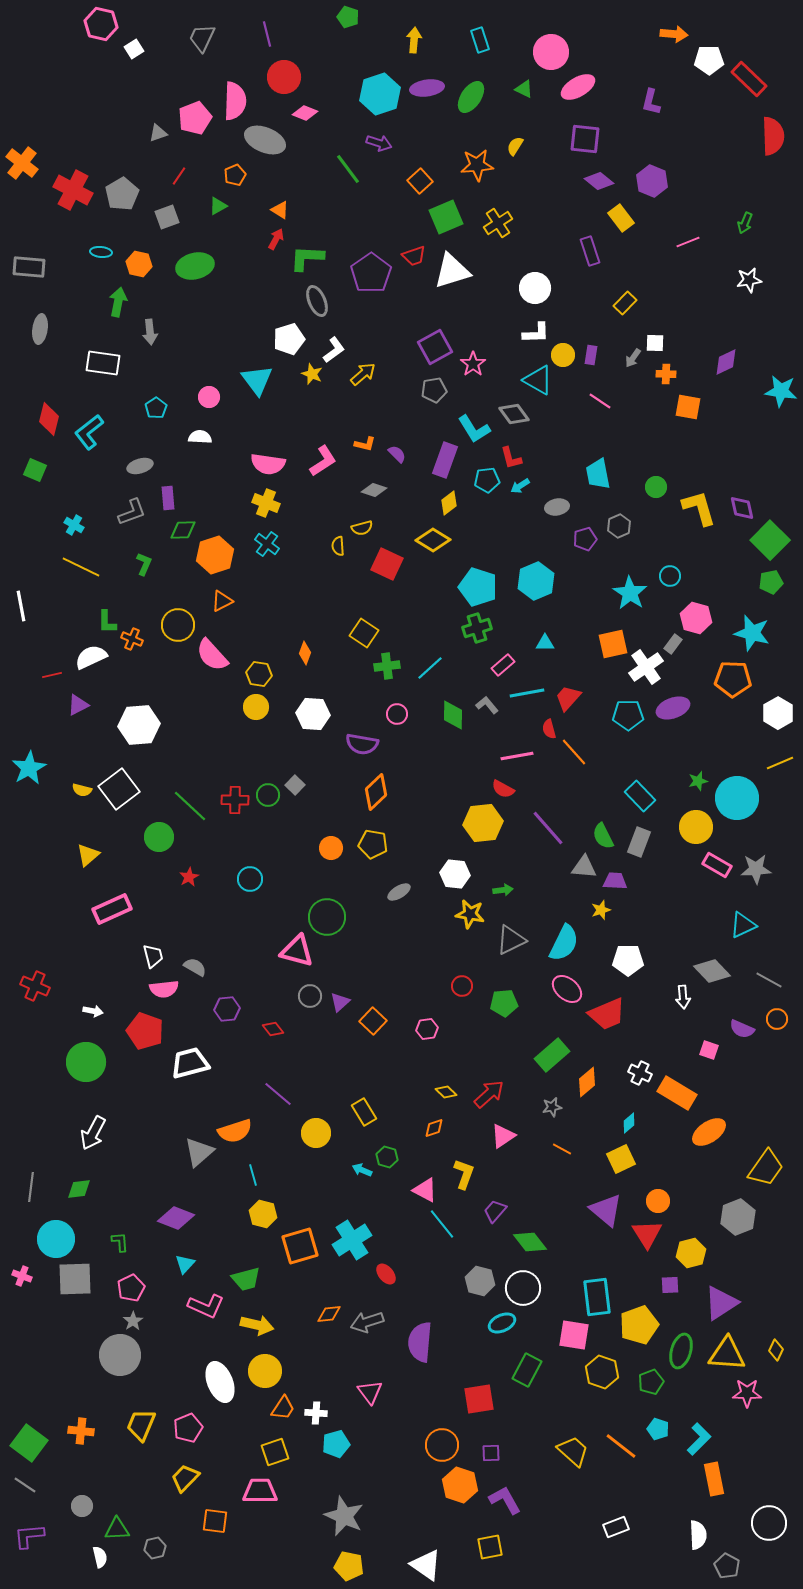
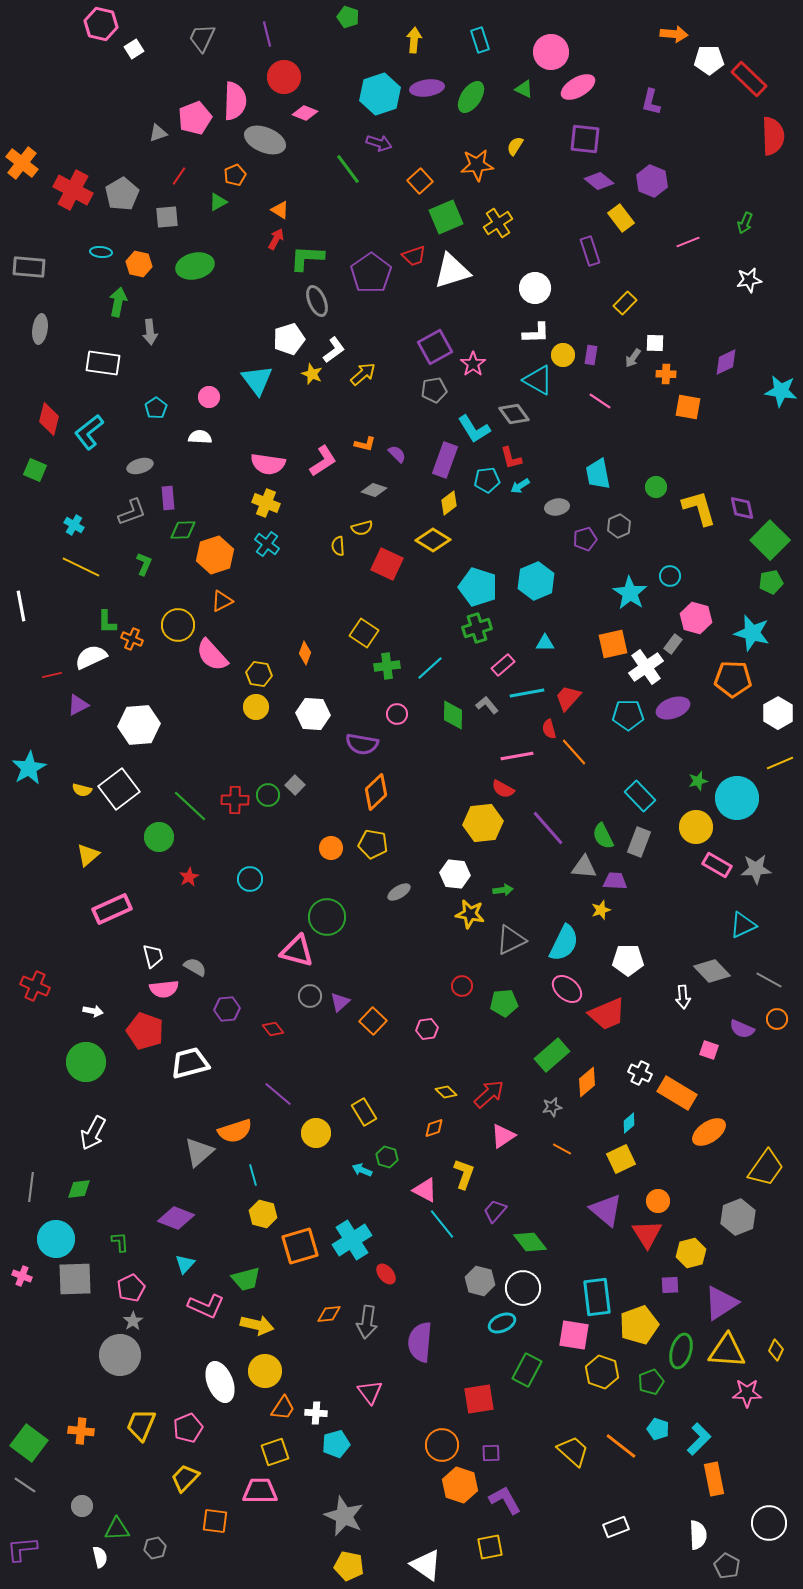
green triangle at (218, 206): moved 4 px up
gray square at (167, 217): rotated 15 degrees clockwise
gray arrow at (367, 1322): rotated 64 degrees counterclockwise
yellow triangle at (727, 1354): moved 3 px up
purple L-shape at (29, 1536): moved 7 px left, 13 px down
